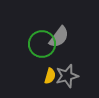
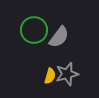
green circle: moved 8 px left, 14 px up
gray star: moved 2 px up
